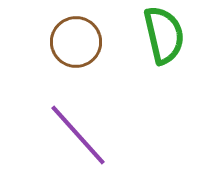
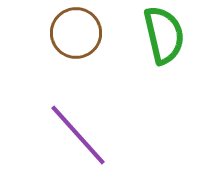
brown circle: moved 9 px up
